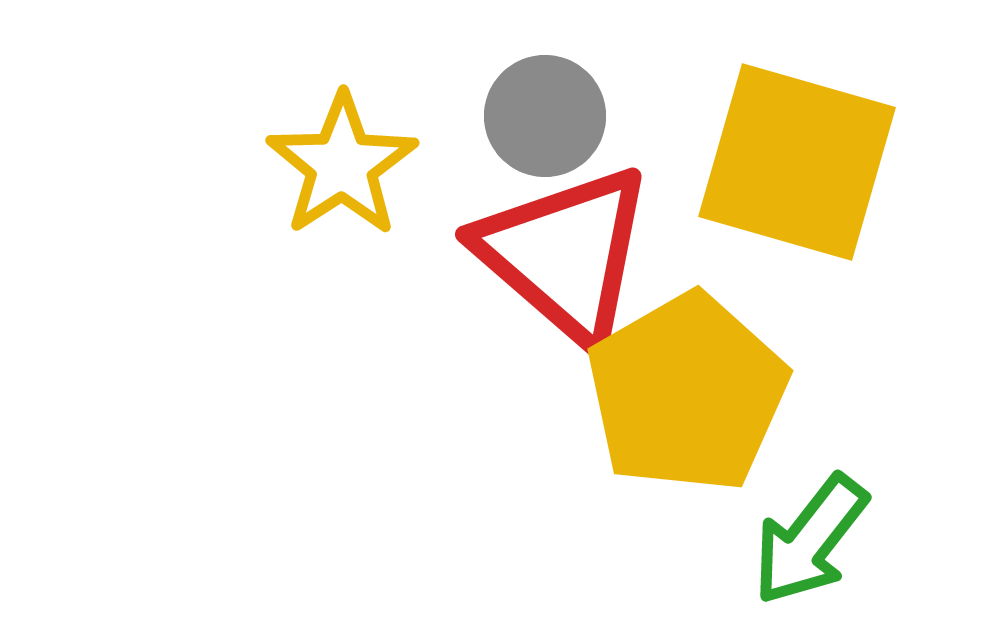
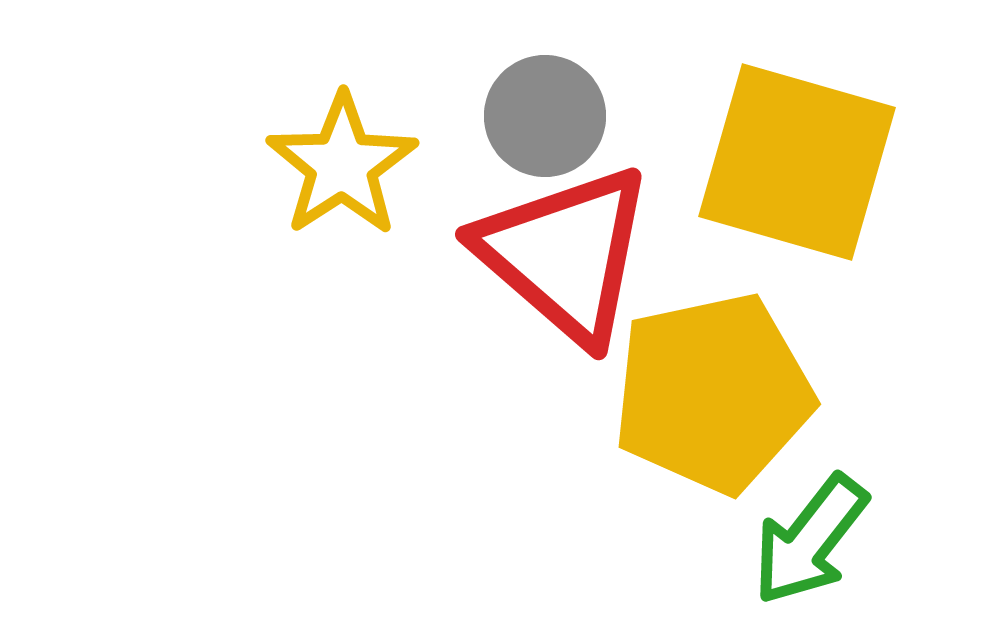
yellow pentagon: moved 26 px right; rotated 18 degrees clockwise
